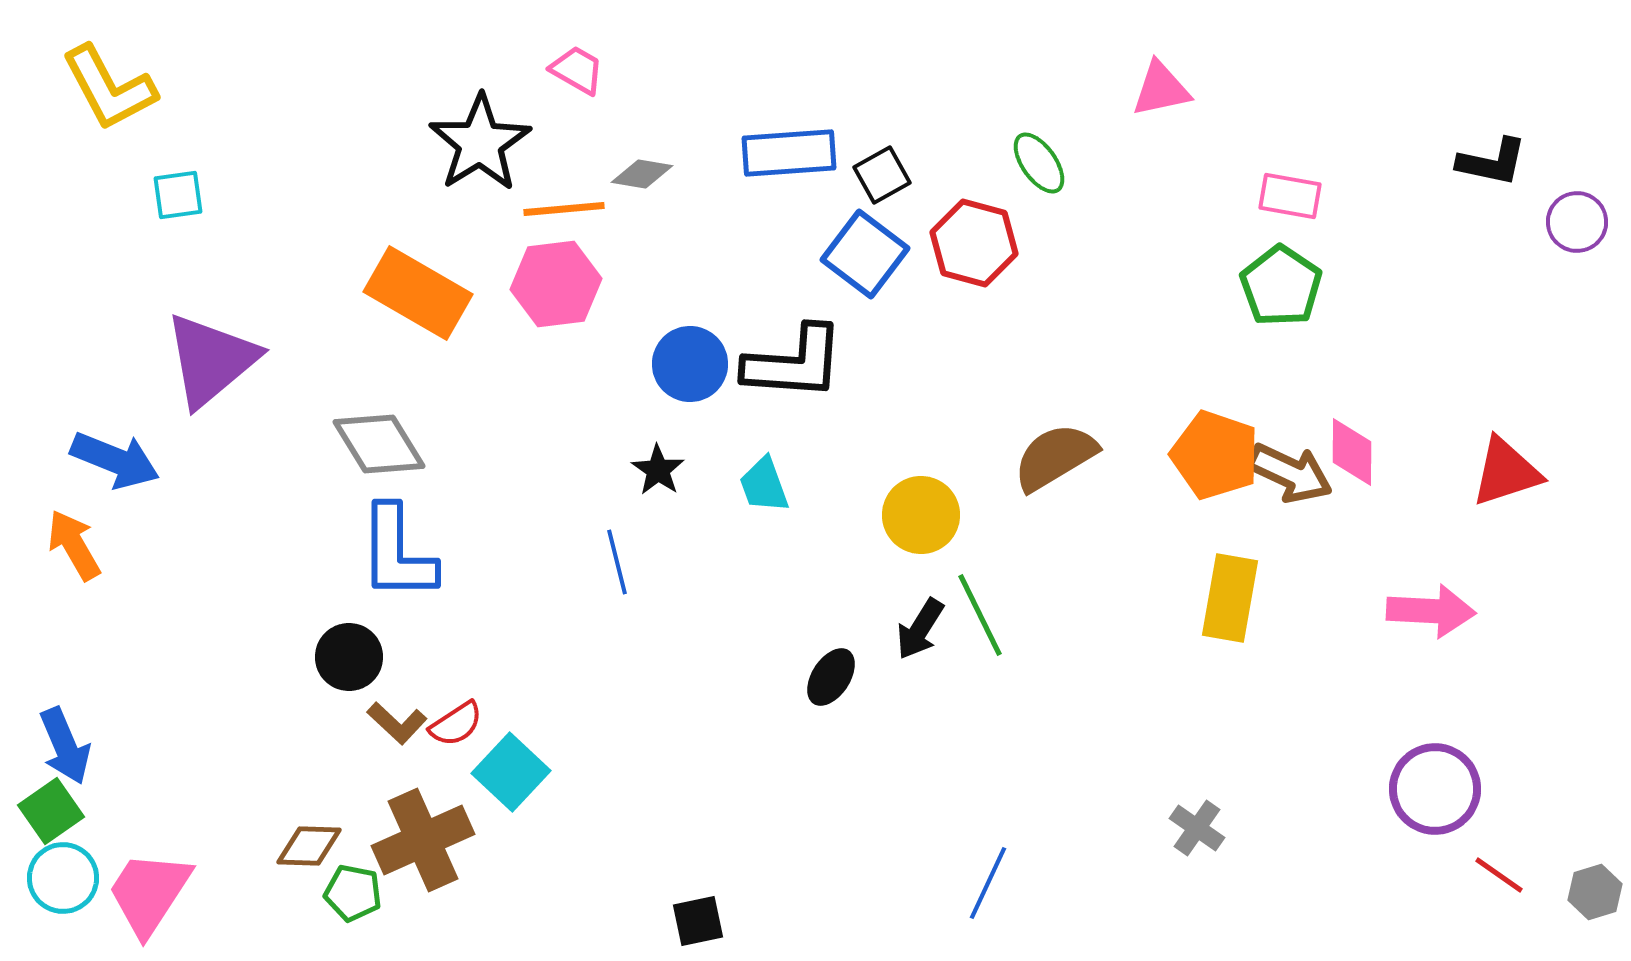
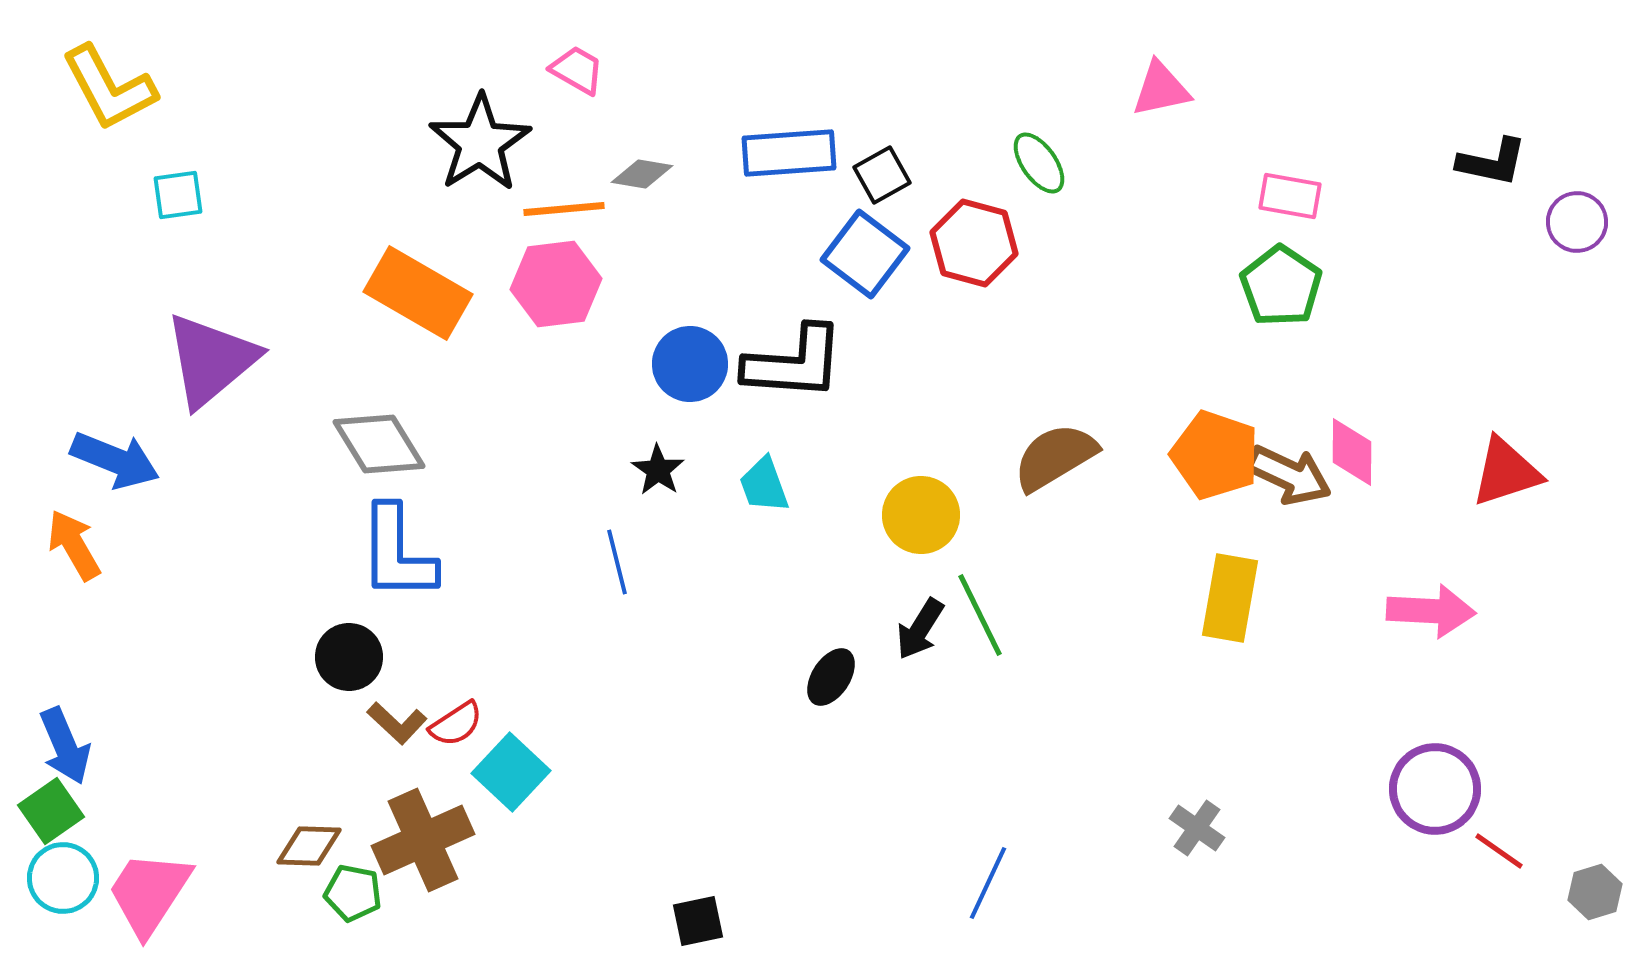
brown arrow at (1290, 473): moved 1 px left, 2 px down
red line at (1499, 875): moved 24 px up
